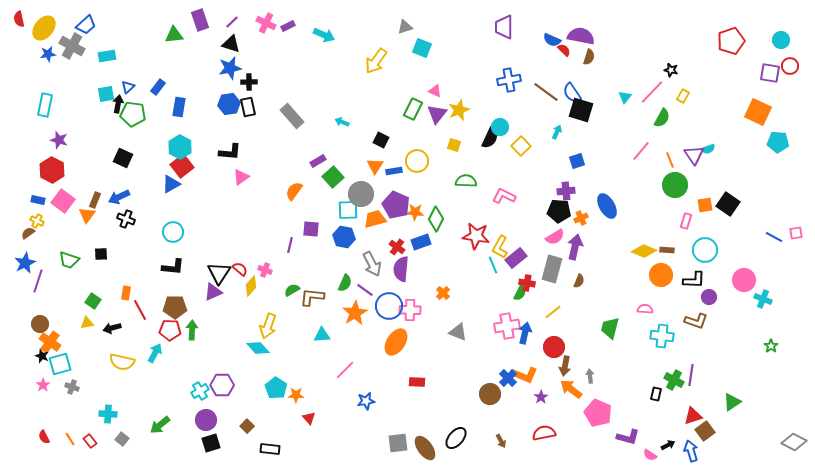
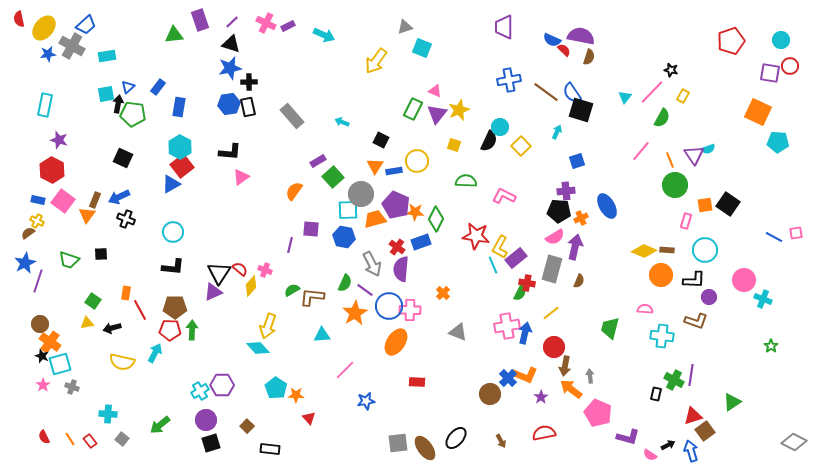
black semicircle at (490, 138): moved 1 px left, 3 px down
yellow line at (553, 312): moved 2 px left, 1 px down
